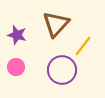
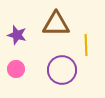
brown triangle: rotated 48 degrees clockwise
yellow line: moved 3 px right, 1 px up; rotated 40 degrees counterclockwise
pink circle: moved 2 px down
